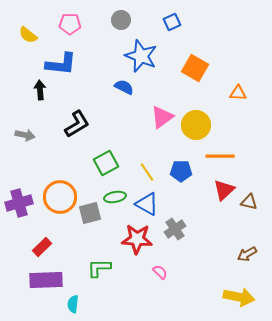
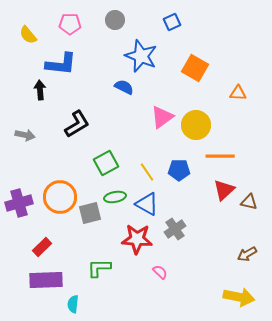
gray circle: moved 6 px left
yellow semicircle: rotated 12 degrees clockwise
blue pentagon: moved 2 px left, 1 px up
